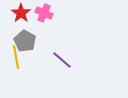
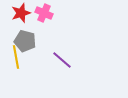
red star: rotated 18 degrees clockwise
gray pentagon: rotated 15 degrees counterclockwise
